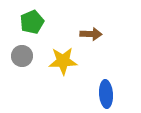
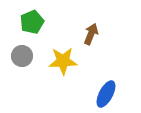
brown arrow: rotated 70 degrees counterclockwise
blue ellipse: rotated 32 degrees clockwise
